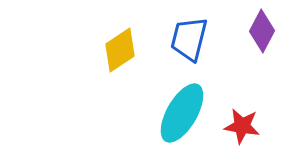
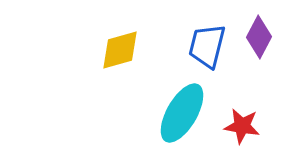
purple diamond: moved 3 px left, 6 px down
blue trapezoid: moved 18 px right, 7 px down
yellow diamond: rotated 18 degrees clockwise
